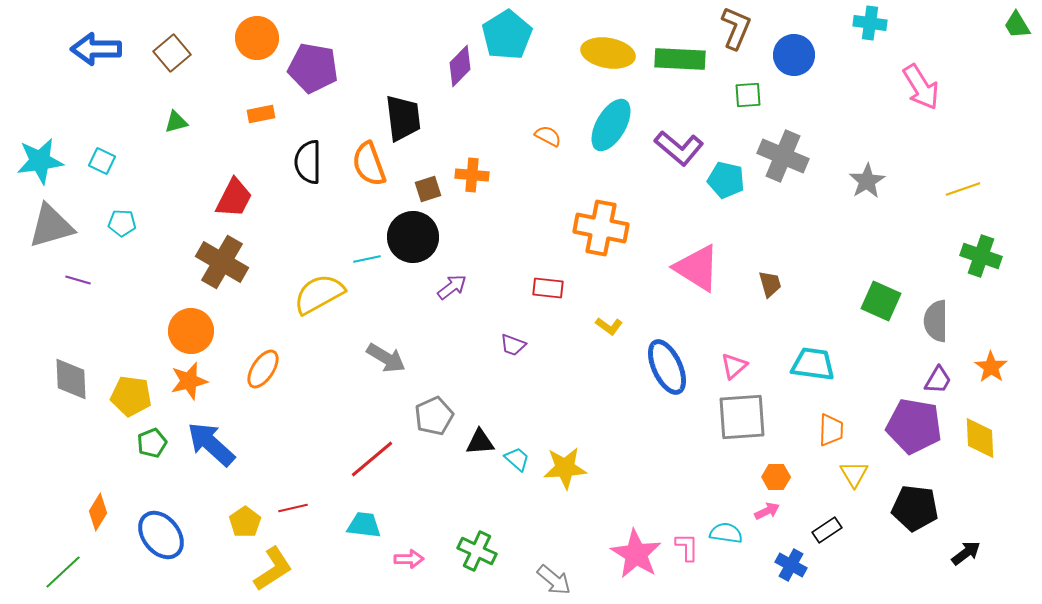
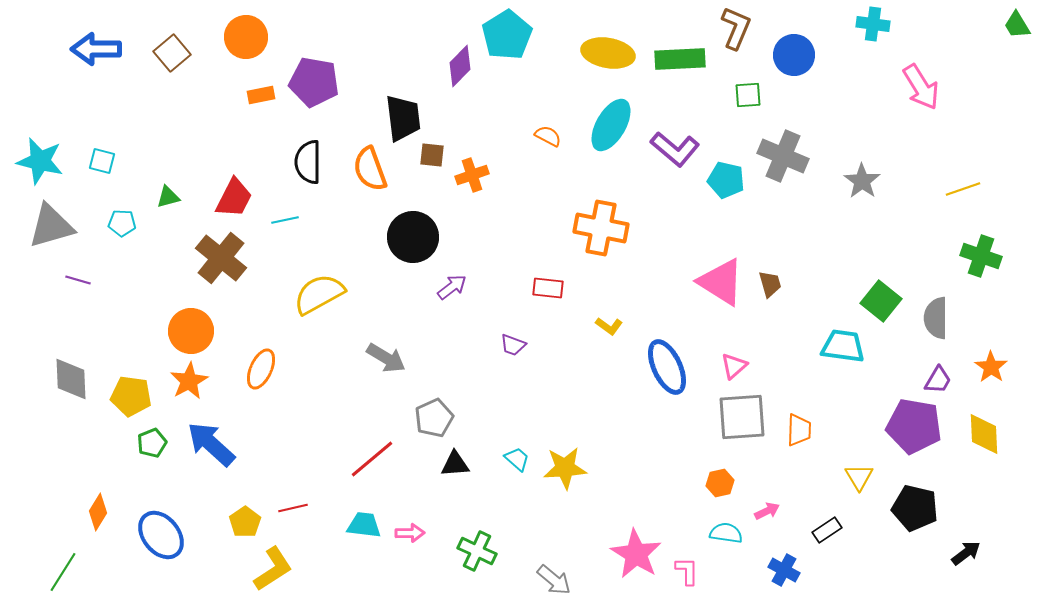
cyan cross at (870, 23): moved 3 px right, 1 px down
orange circle at (257, 38): moved 11 px left, 1 px up
green rectangle at (680, 59): rotated 6 degrees counterclockwise
purple pentagon at (313, 68): moved 1 px right, 14 px down
orange rectangle at (261, 114): moved 19 px up
green triangle at (176, 122): moved 8 px left, 75 px down
purple L-shape at (679, 148): moved 4 px left, 1 px down
cyan star at (40, 161): rotated 21 degrees clockwise
cyan square at (102, 161): rotated 12 degrees counterclockwise
orange semicircle at (369, 164): moved 1 px right, 5 px down
orange cross at (472, 175): rotated 24 degrees counterclockwise
gray star at (867, 181): moved 5 px left; rotated 6 degrees counterclockwise
brown square at (428, 189): moved 4 px right, 34 px up; rotated 24 degrees clockwise
cyan line at (367, 259): moved 82 px left, 39 px up
brown cross at (222, 262): moved 1 px left, 4 px up; rotated 9 degrees clockwise
pink triangle at (697, 268): moved 24 px right, 14 px down
green square at (881, 301): rotated 15 degrees clockwise
gray semicircle at (936, 321): moved 3 px up
cyan trapezoid at (813, 364): moved 30 px right, 18 px up
orange ellipse at (263, 369): moved 2 px left; rotated 9 degrees counterclockwise
orange star at (189, 381): rotated 15 degrees counterclockwise
gray pentagon at (434, 416): moved 2 px down
orange trapezoid at (831, 430): moved 32 px left
yellow diamond at (980, 438): moved 4 px right, 4 px up
black triangle at (480, 442): moved 25 px left, 22 px down
yellow triangle at (854, 474): moved 5 px right, 3 px down
orange hexagon at (776, 477): moved 56 px left, 6 px down; rotated 12 degrees counterclockwise
black pentagon at (915, 508): rotated 6 degrees clockwise
pink L-shape at (687, 547): moved 24 px down
pink arrow at (409, 559): moved 1 px right, 26 px up
blue cross at (791, 565): moved 7 px left, 5 px down
green line at (63, 572): rotated 15 degrees counterclockwise
